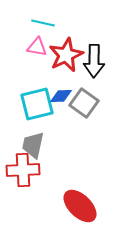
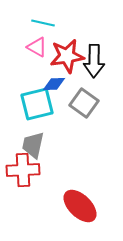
pink triangle: rotated 20 degrees clockwise
red star: moved 1 px right, 1 px down; rotated 16 degrees clockwise
blue diamond: moved 7 px left, 12 px up
